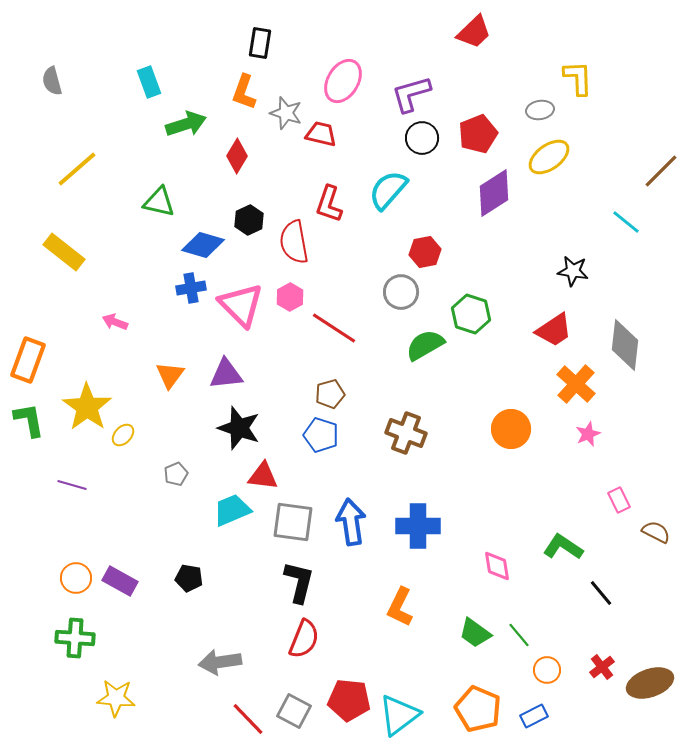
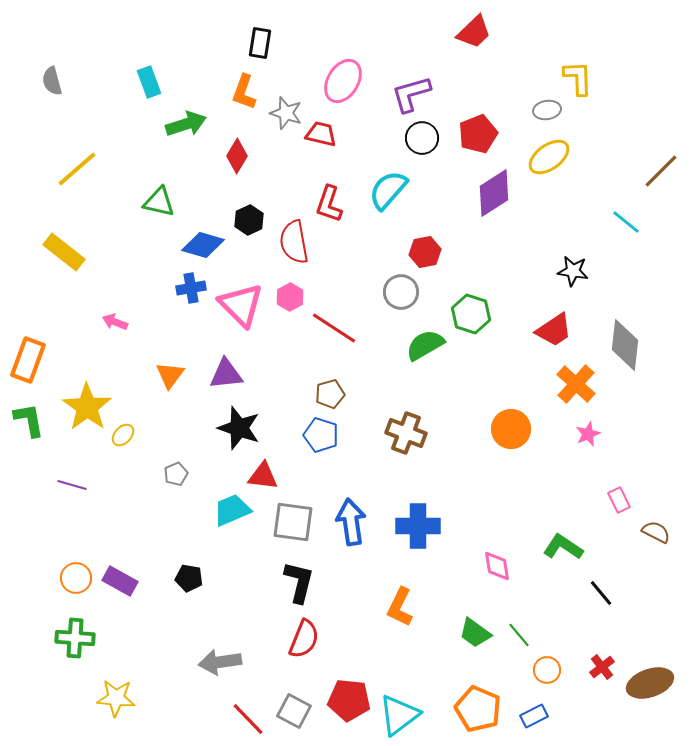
gray ellipse at (540, 110): moved 7 px right
